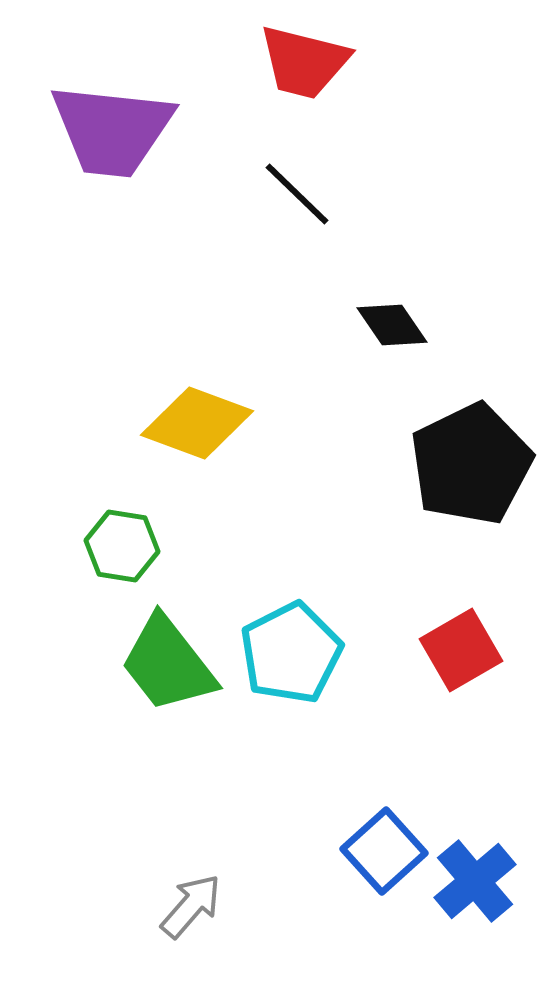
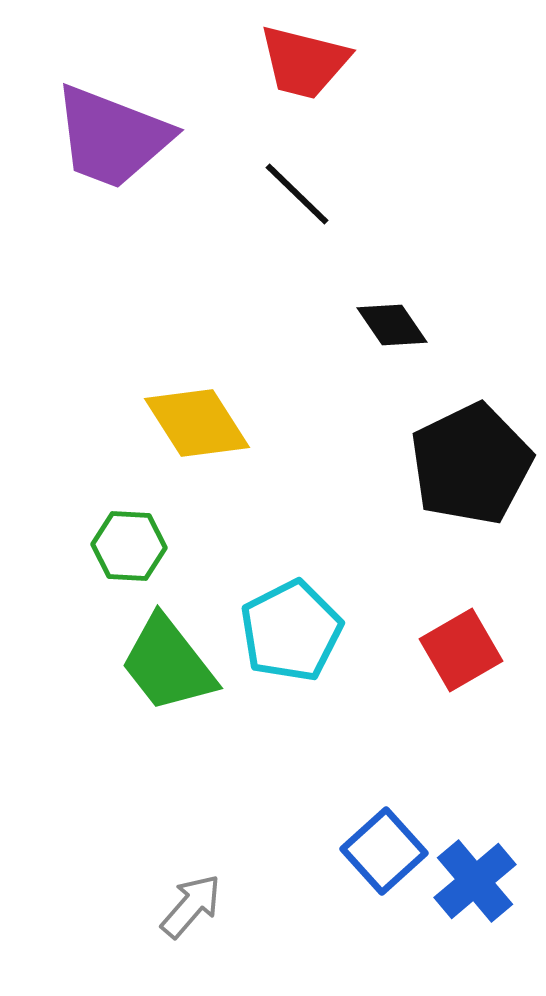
purple trapezoid: moved 7 px down; rotated 15 degrees clockwise
yellow diamond: rotated 37 degrees clockwise
green hexagon: moved 7 px right; rotated 6 degrees counterclockwise
cyan pentagon: moved 22 px up
